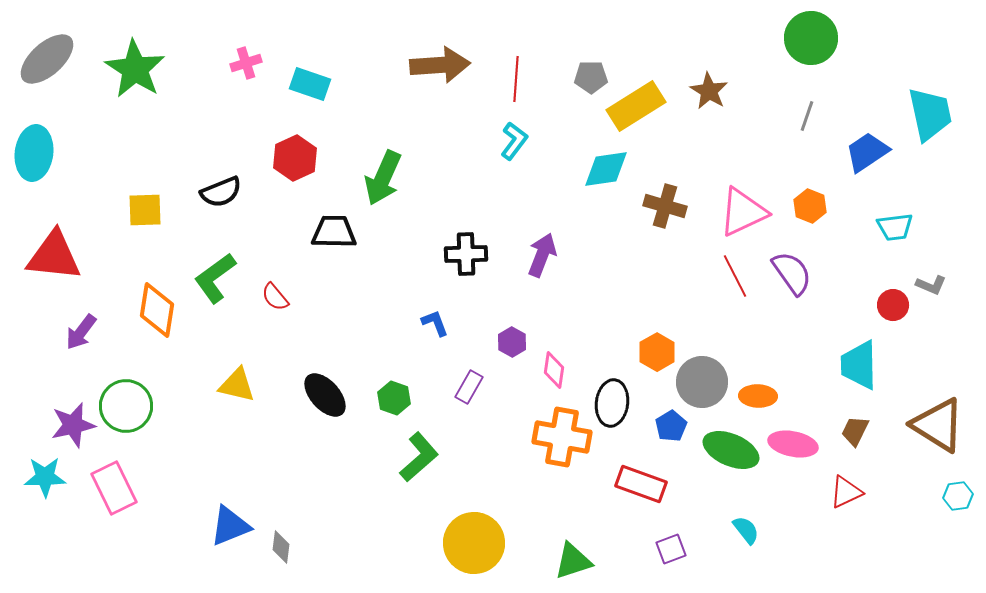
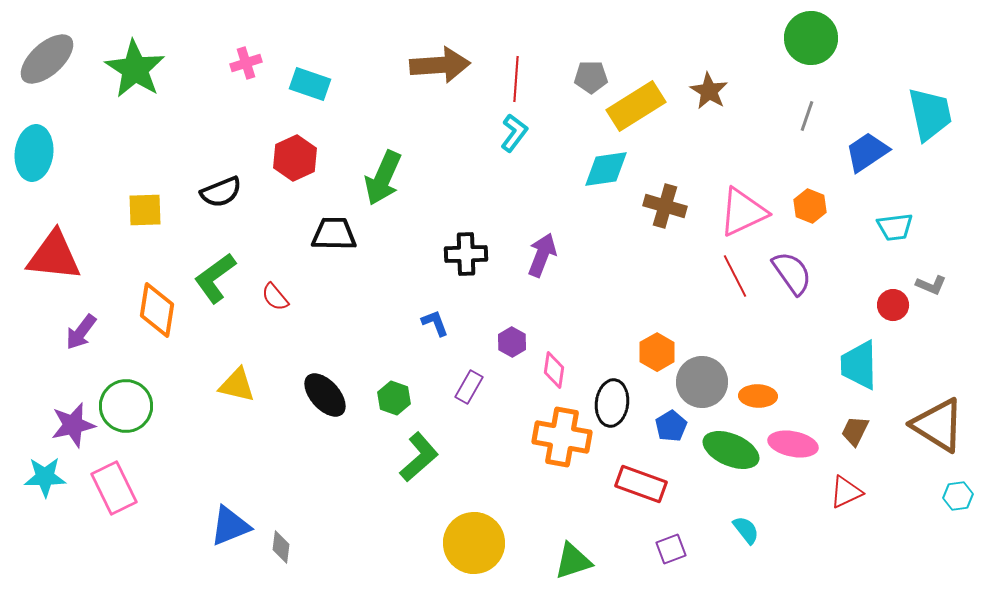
cyan L-shape at (514, 141): moved 8 px up
black trapezoid at (334, 232): moved 2 px down
